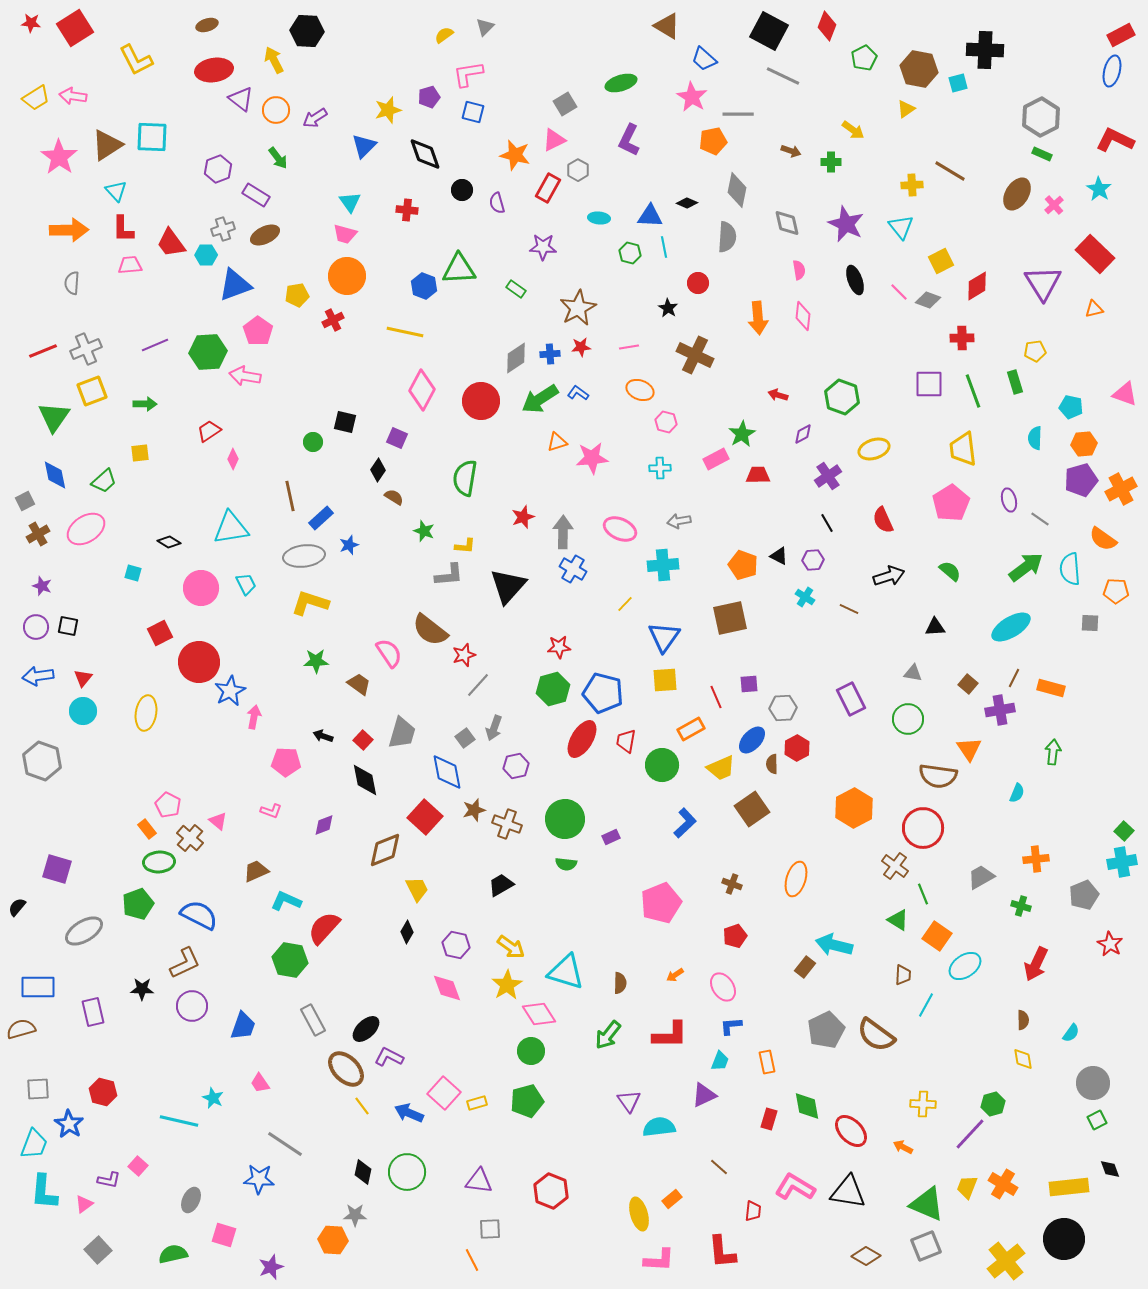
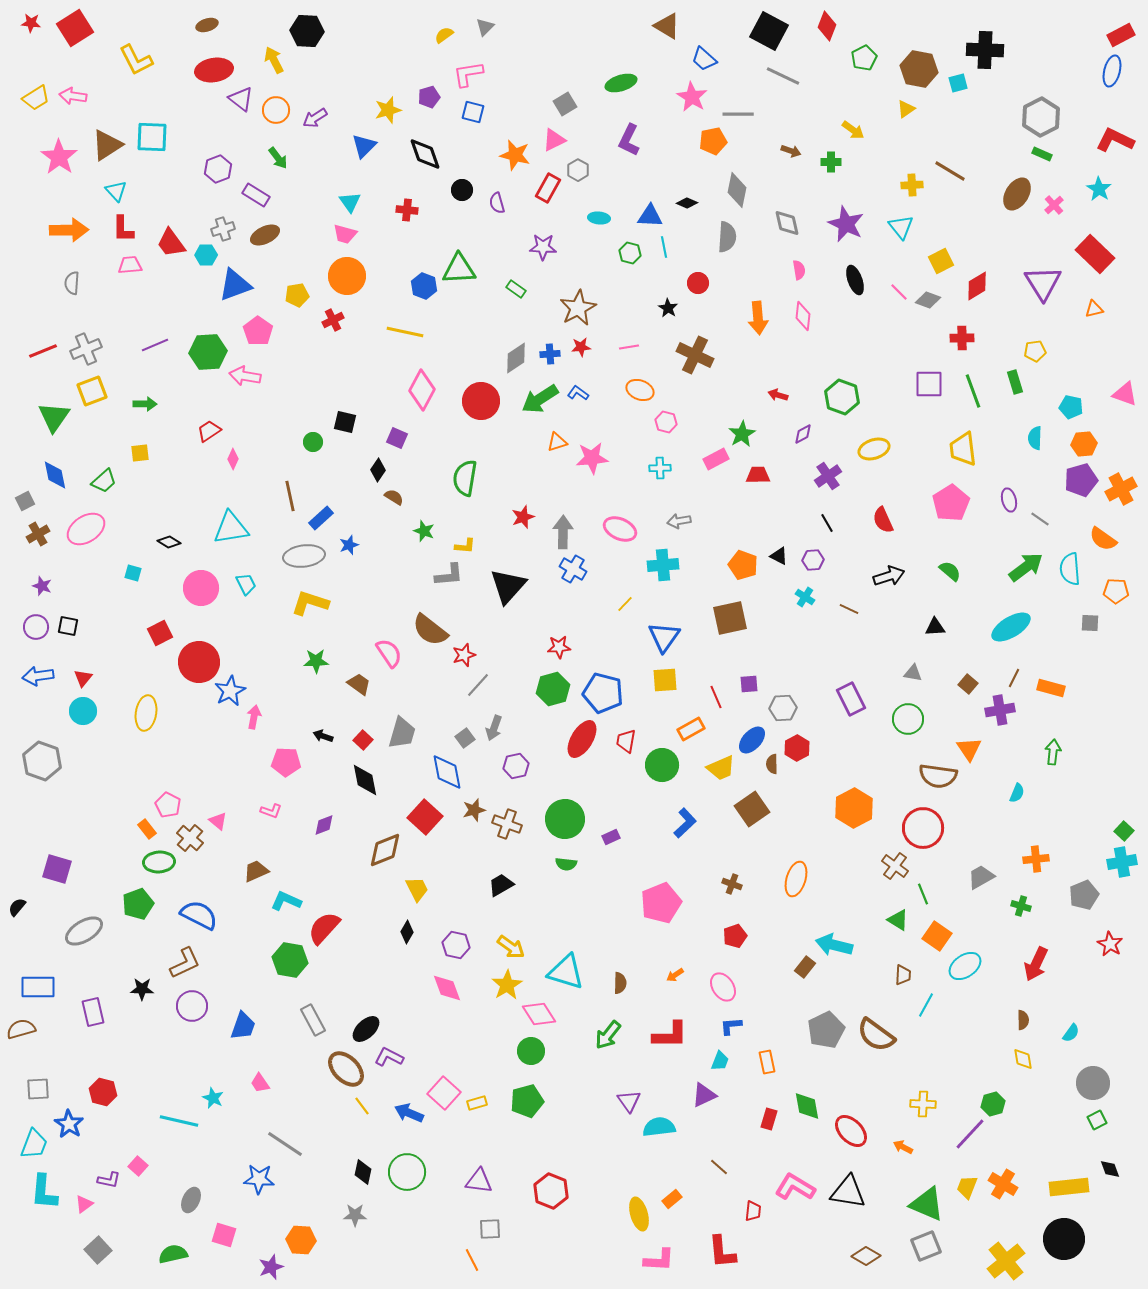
orange hexagon at (333, 1240): moved 32 px left
